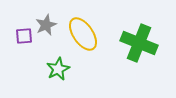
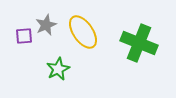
yellow ellipse: moved 2 px up
